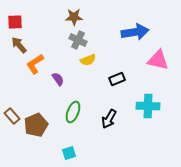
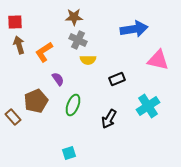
blue arrow: moved 1 px left, 3 px up
brown arrow: rotated 24 degrees clockwise
yellow semicircle: rotated 21 degrees clockwise
orange L-shape: moved 9 px right, 12 px up
cyan cross: rotated 35 degrees counterclockwise
green ellipse: moved 7 px up
brown rectangle: moved 1 px right, 1 px down
brown pentagon: moved 24 px up
